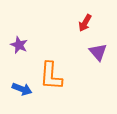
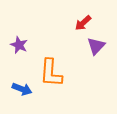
red arrow: moved 2 px left; rotated 18 degrees clockwise
purple triangle: moved 2 px left, 6 px up; rotated 24 degrees clockwise
orange L-shape: moved 3 px up
